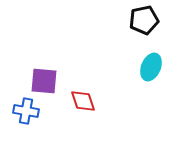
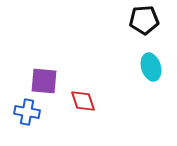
black pentagon: rotated 8 degrees clockwise
cyan ellipse: rotated 40 degrees counterclockwise
blue cross: moved 1 px right, 1 px down
